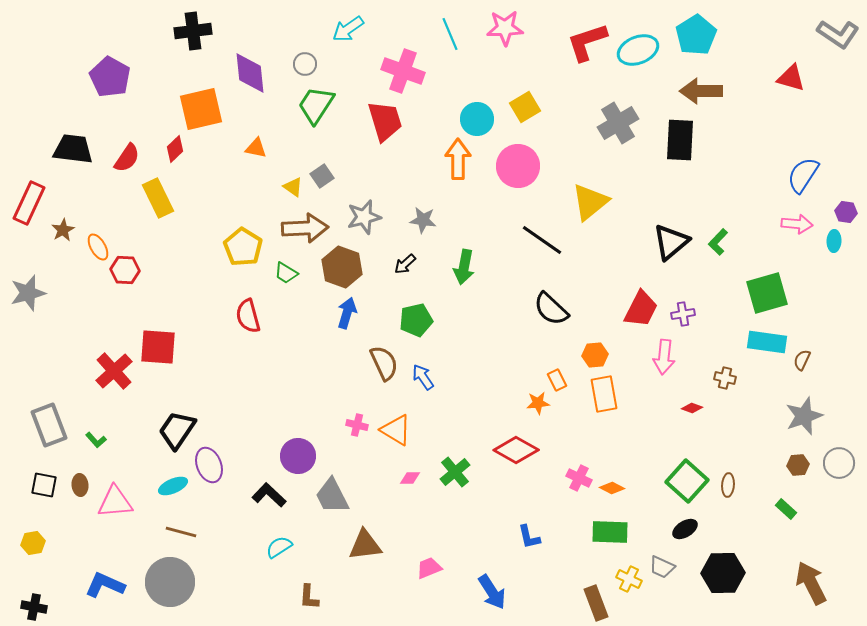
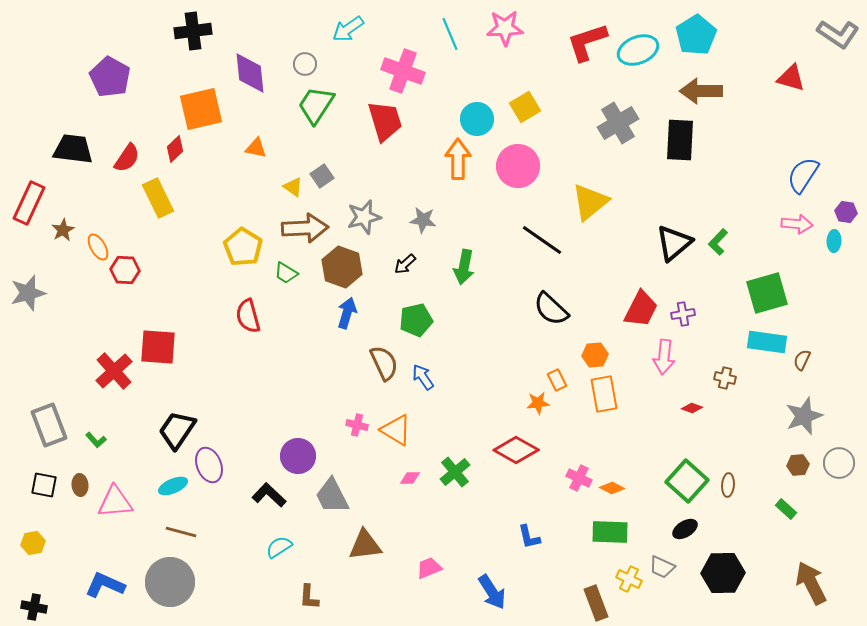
black triangle at (671, 242): moved 3 px right, 1 px down
